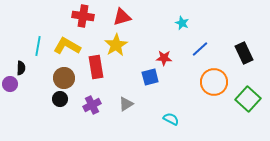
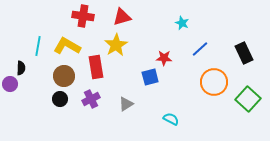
brown circle: moved 2 px up
purple cross: moved 1 px left, 6 px up
